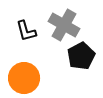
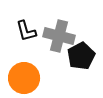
gray cross: moved 5 px left, 11 px down; rotated 16 degrees counterclockwise
